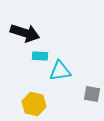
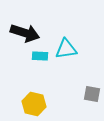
cyan triangle: moved 6 px right, 22 px up
